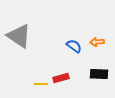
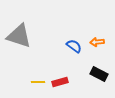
gray triangle: rotated 16 degrees counterclockwise
black rectangle: rotated 24 degrees clockwise
red rectangle: moved 1 px left, 4 px down
yellow line: moved 3 px left, 2 px up
